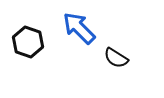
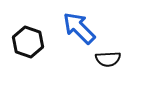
black semicircle: moved 8 px left, 1 px down; rotated 35 degrees counterclockwise
